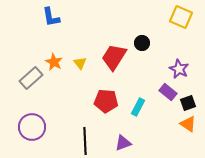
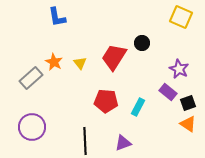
blue L-shape: moved 6 px right
